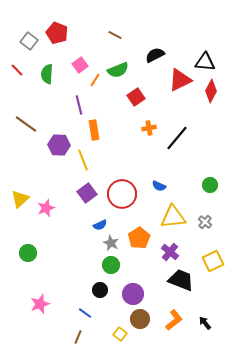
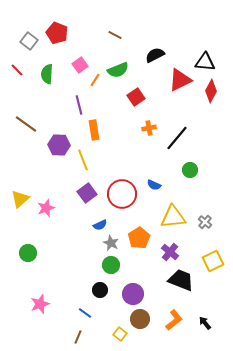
green circle at (210, 185): moved 20 px left, 15 px up
blue semicircle at (159, 186): moved 5 px left, 1 px up
